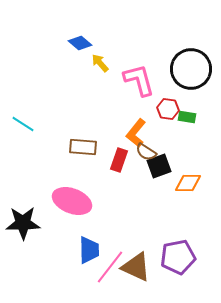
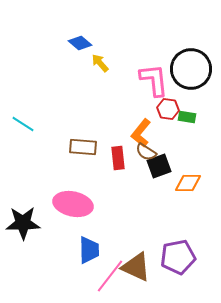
pink L-shape: moved 15 px right; rotated 9 degrees clockwise
orange L-shape: moved 5 px right
red rectangle: moved 1 px left, 2 px up; rotated 25 degrees counterclockwise
pink ellipse: moved 1 px right, 3 px down; rotated 9 degrees counterclockwise
pink line: moved 9 px down
